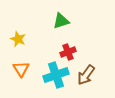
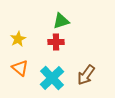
yellow star: rotated 21 degrees clockwise
red cross: moved 12 px left, 10 px up; rotated 21 degrees clockwise
orange triangle: moved 1 px left, 1 px up; rotated 18 degrees counterclockwise
cyan cross: moved 4 px left, 3 px down; rotated 25 degrees counterclockwise
